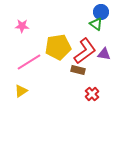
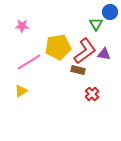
blue circle: moved 9 px right
green triangle: rotated 24 degrees clockwise
